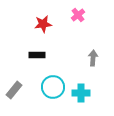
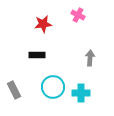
pink cross: rotated 24 degrees counterclockwise
gray arrow: moved 3 px left
gray rectangle: rotated 66 degrees counterclockwise
